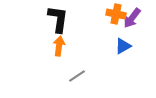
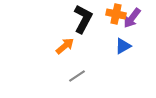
black L-shape: moved 25 px right; rotated 20 degrees clockwise
orange arrow: moved 6 px right; rotated 42 degrees clockwise
